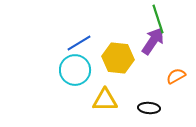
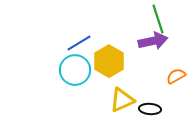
purple arrow: rotated 44 degrees clockwise
yellow hexagon: moved 9 px left, 3 px down; rotated 24 degrees clockwise
yellow triangle: moved 17 px right; rotated 24 degrees counterclockwise
black ellipse: moved 1 px right, 1 px down
